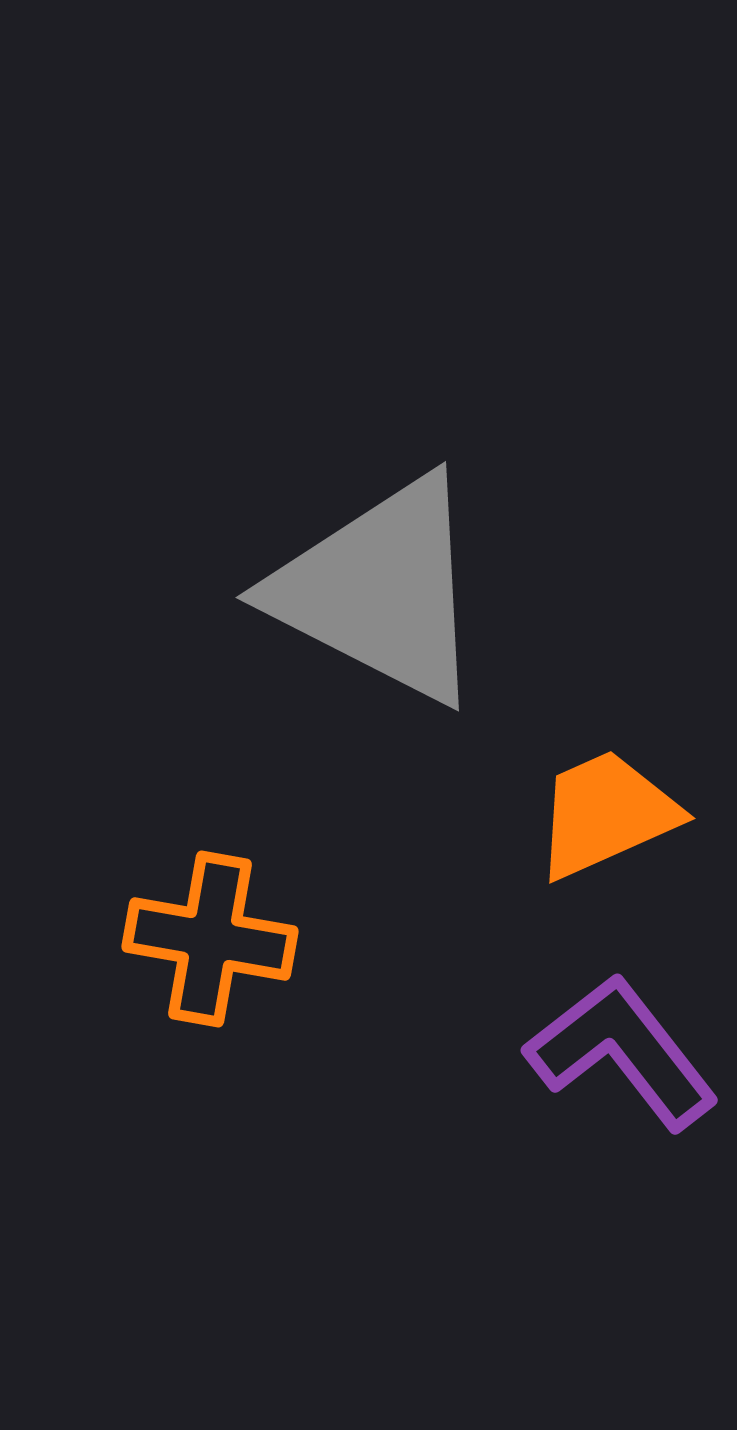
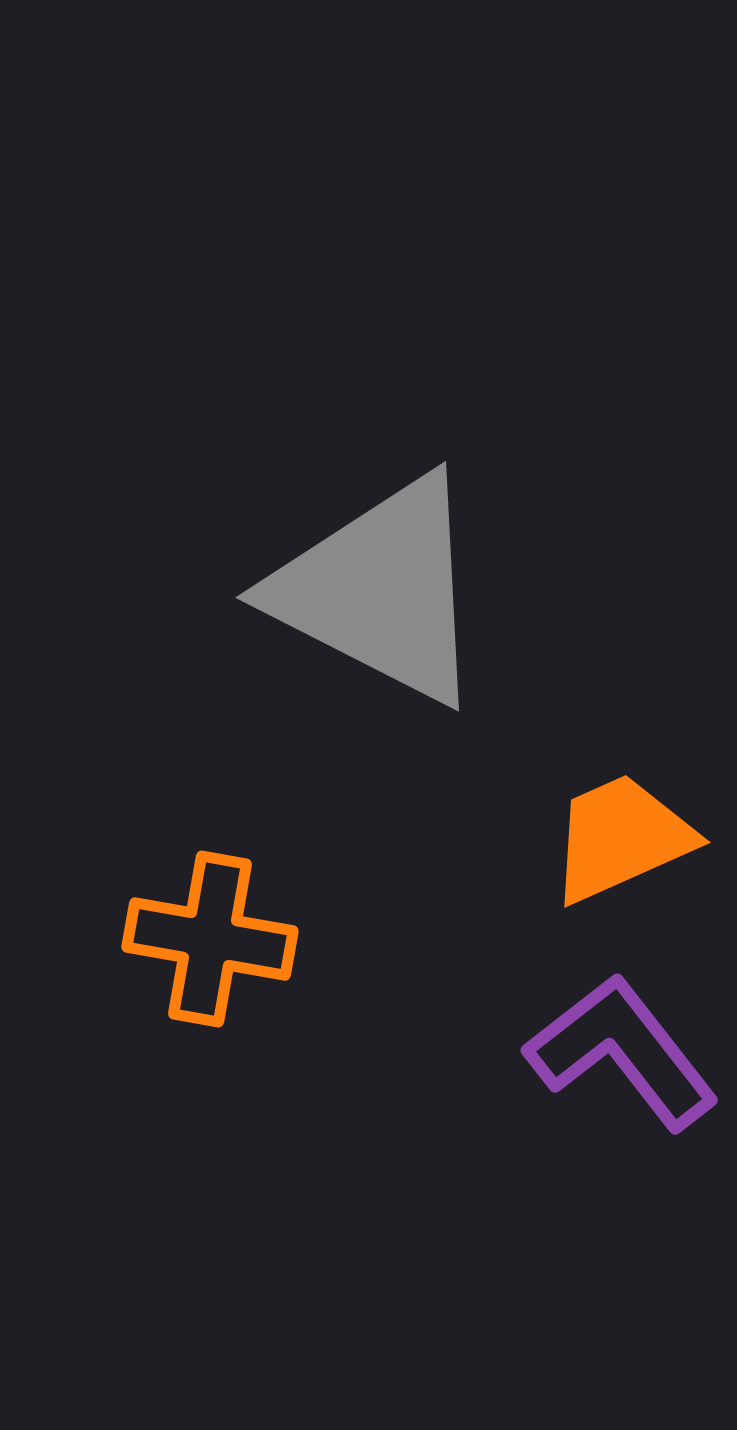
orange trapezoid: moved 15 px right, 24 px down
